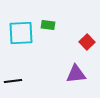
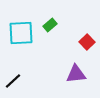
green rectangle: moved 2 px right; rotated 48 degrees counterclockwise
black line: rotated 36 degrees counterclockwise
